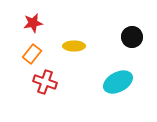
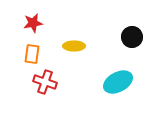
orange rectangle: rotated 30 degrees counterclockwise
